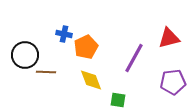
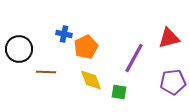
black circle: moved 6 px left, 6 px up
green square: moved 1 px right, 8 px up
